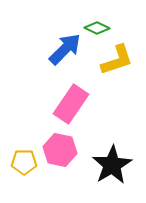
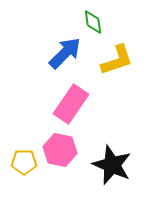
green diamond: moved 4 px left, 6 px up; rotated 55 degrees clockwise
blue arrow: moved 4 px down
black star: rotated 18 degrees counterclockwise
